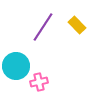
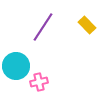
yellow rectangle: moved 10 px right
